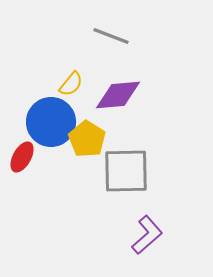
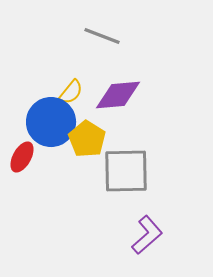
gray line: moved 9 px left
yellow semicircle: moved 8 px down
